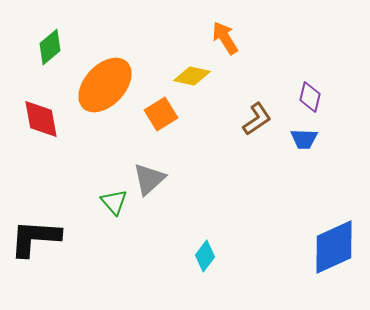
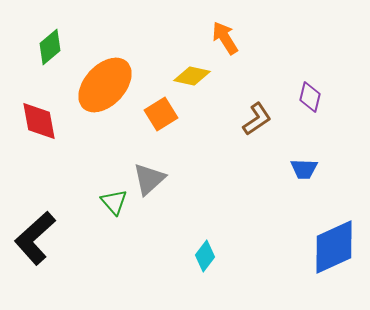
red diamond: moved 2 px left, 2 px down
blue trapezoid: moved 30 px down
black L-shape: rotated 46 degrees counterclockwise
